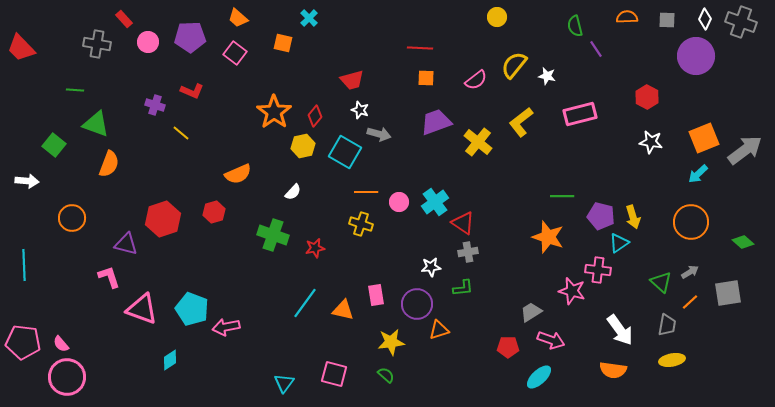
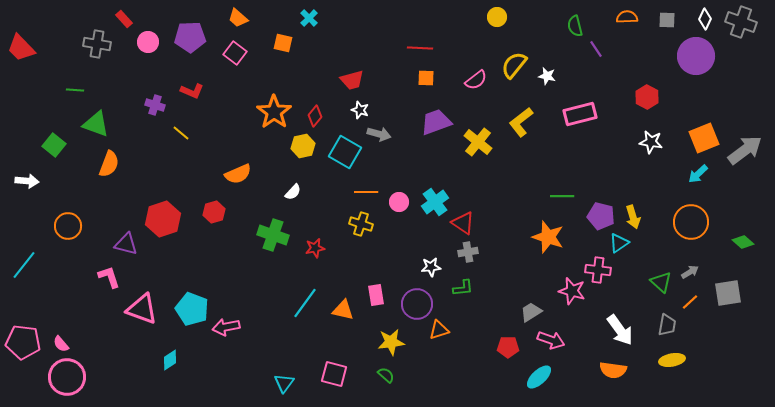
orange circle at (72, 218): moved 4 px left, 8 px down
cyan line at (24, 265): rotated 40 degrees clockwise
